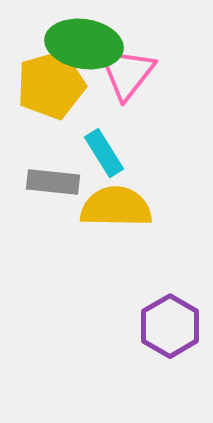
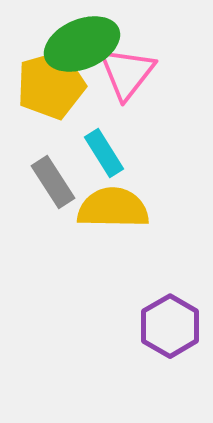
green ellipse: moved 2 px left; rotated 32 degrees counterclockwise
gray rectangle: rotated 51 degrees clockwise
yellow semicircle: moved 3 px left, 1 px down
